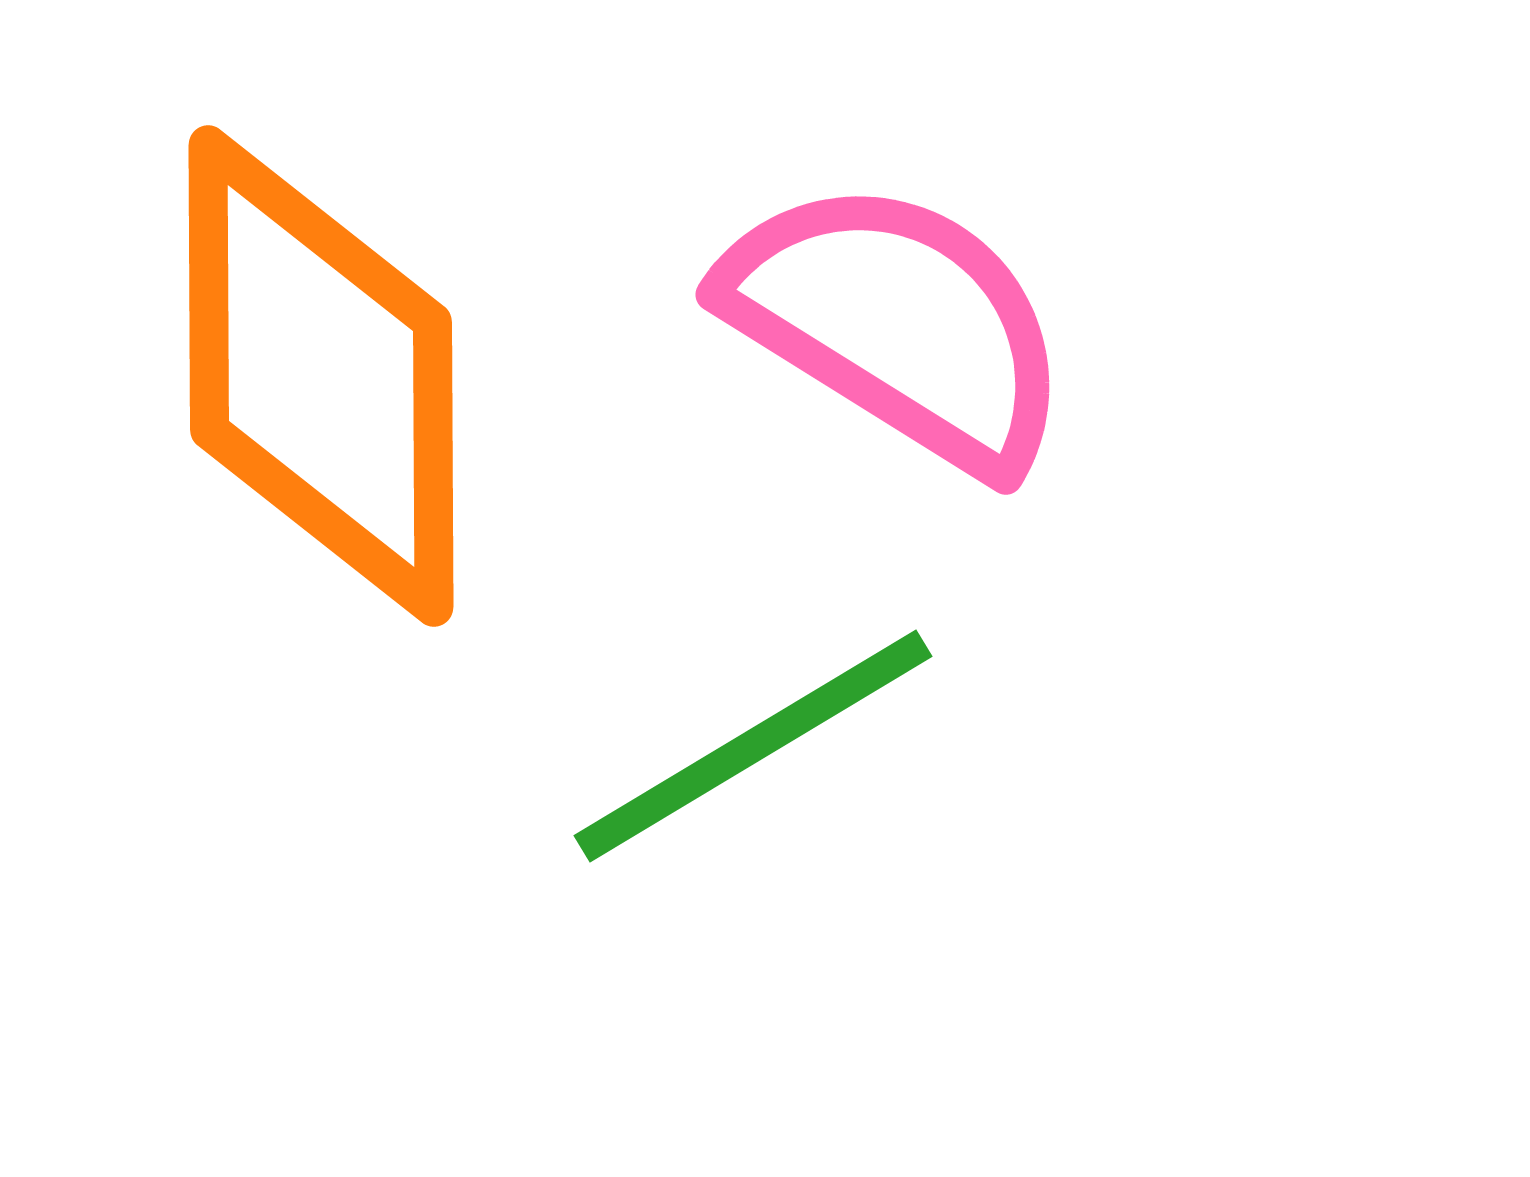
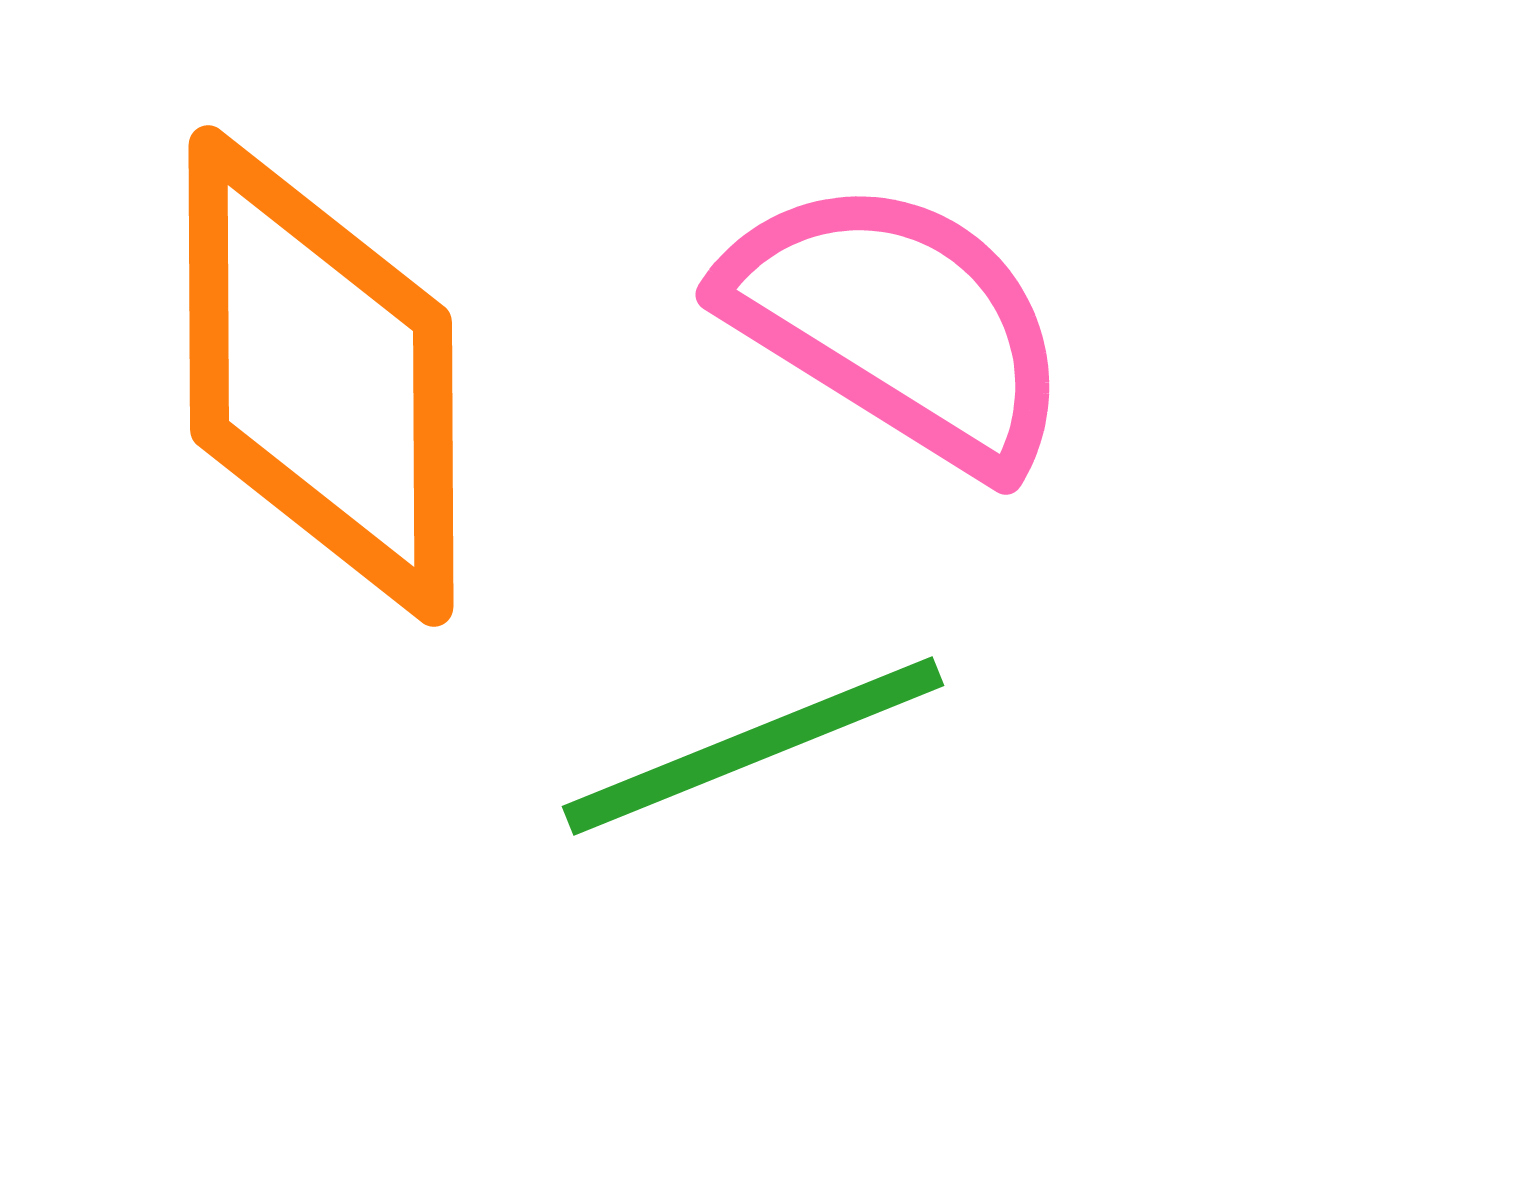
green line: rotated 9 degrees clockwise
